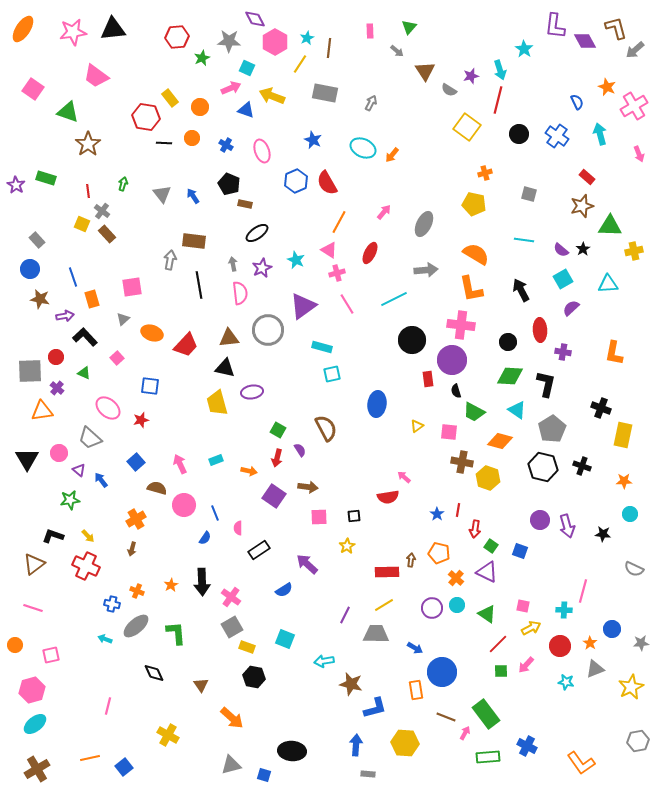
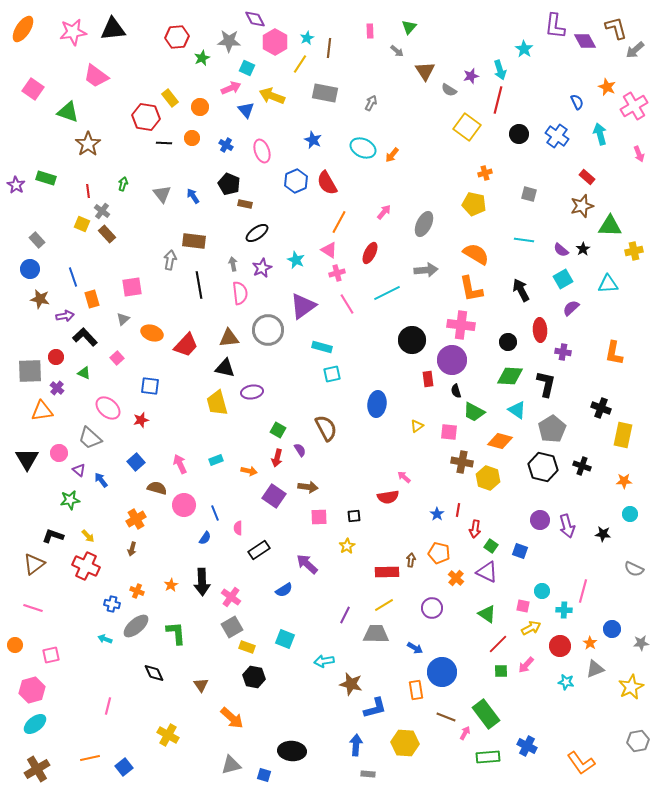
blue triangle at (246, 110): rotated 30 degrees clockwise
cyan line at (394, 299): moved 7 px left, 6 px up
cyan circle at (457, 605): moved 85 px right, 14 px up
